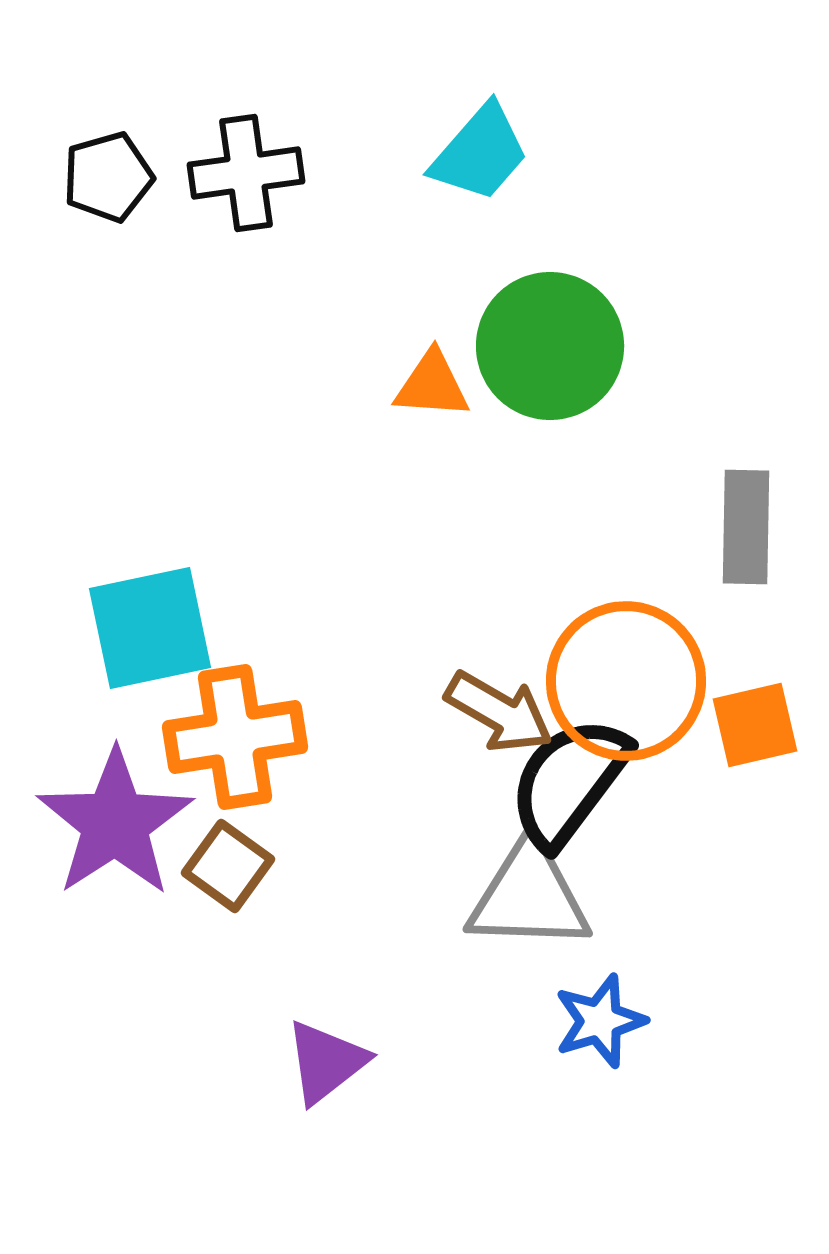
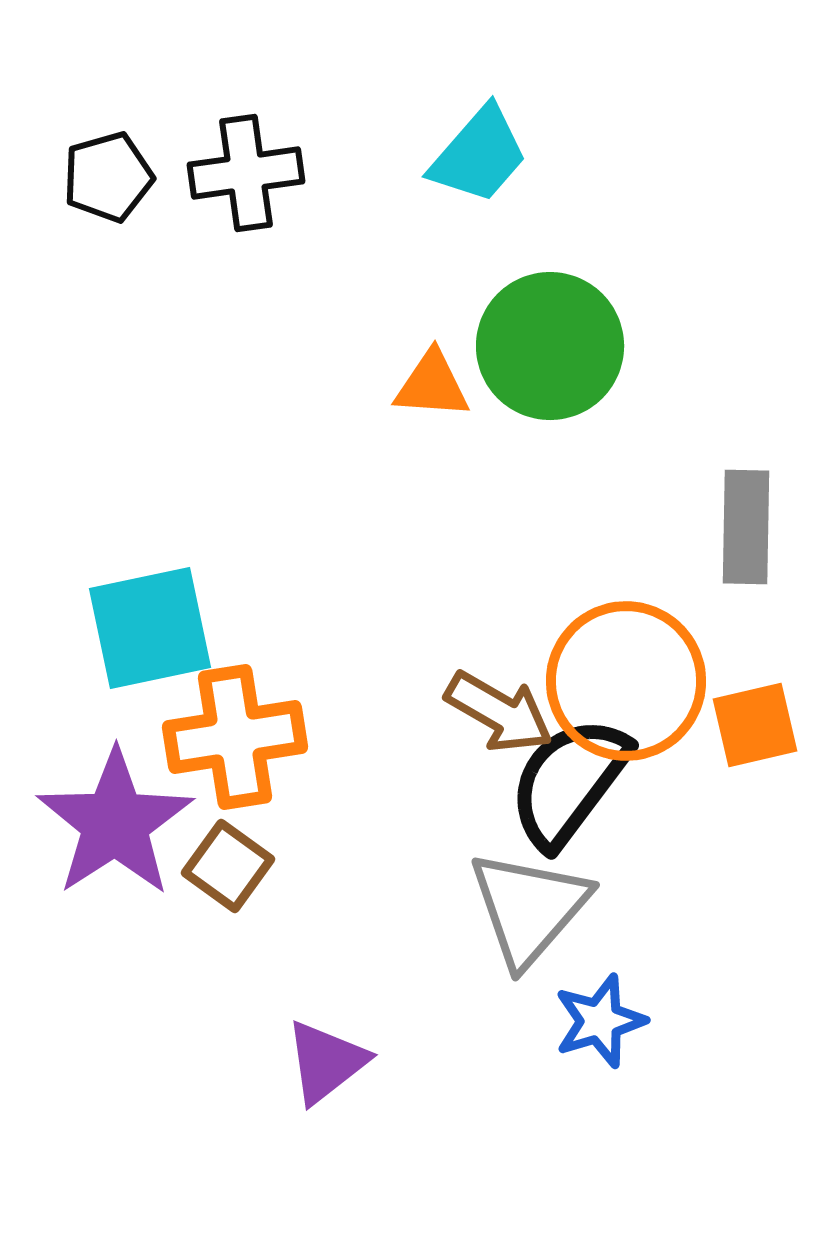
cyan trapezoid: moved 1 px left, 2 px down
gray triangle: moved 12 px down; rotated 51 degrees counterclockwise
